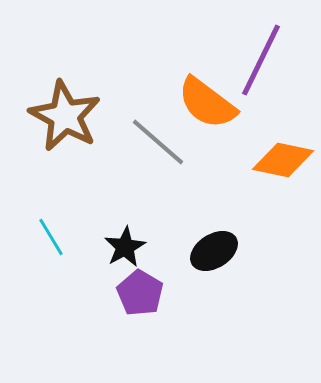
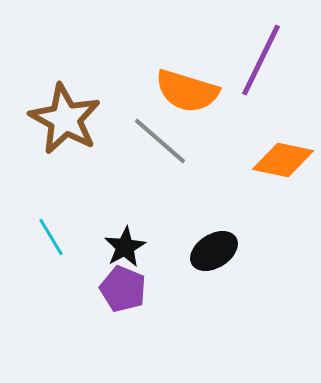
orange semicircle: moved 20 px left, 12 px up; rotated 20 degrees counterclockwise
brown star: moved 3 px down
gray line: moved 2 px right, 1 px up
purple pentagon: moved 17 px left, 4 px up; rotated 9 degrees counterclockwise
